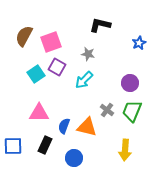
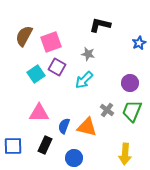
yellow arrow: moved 4 px down
